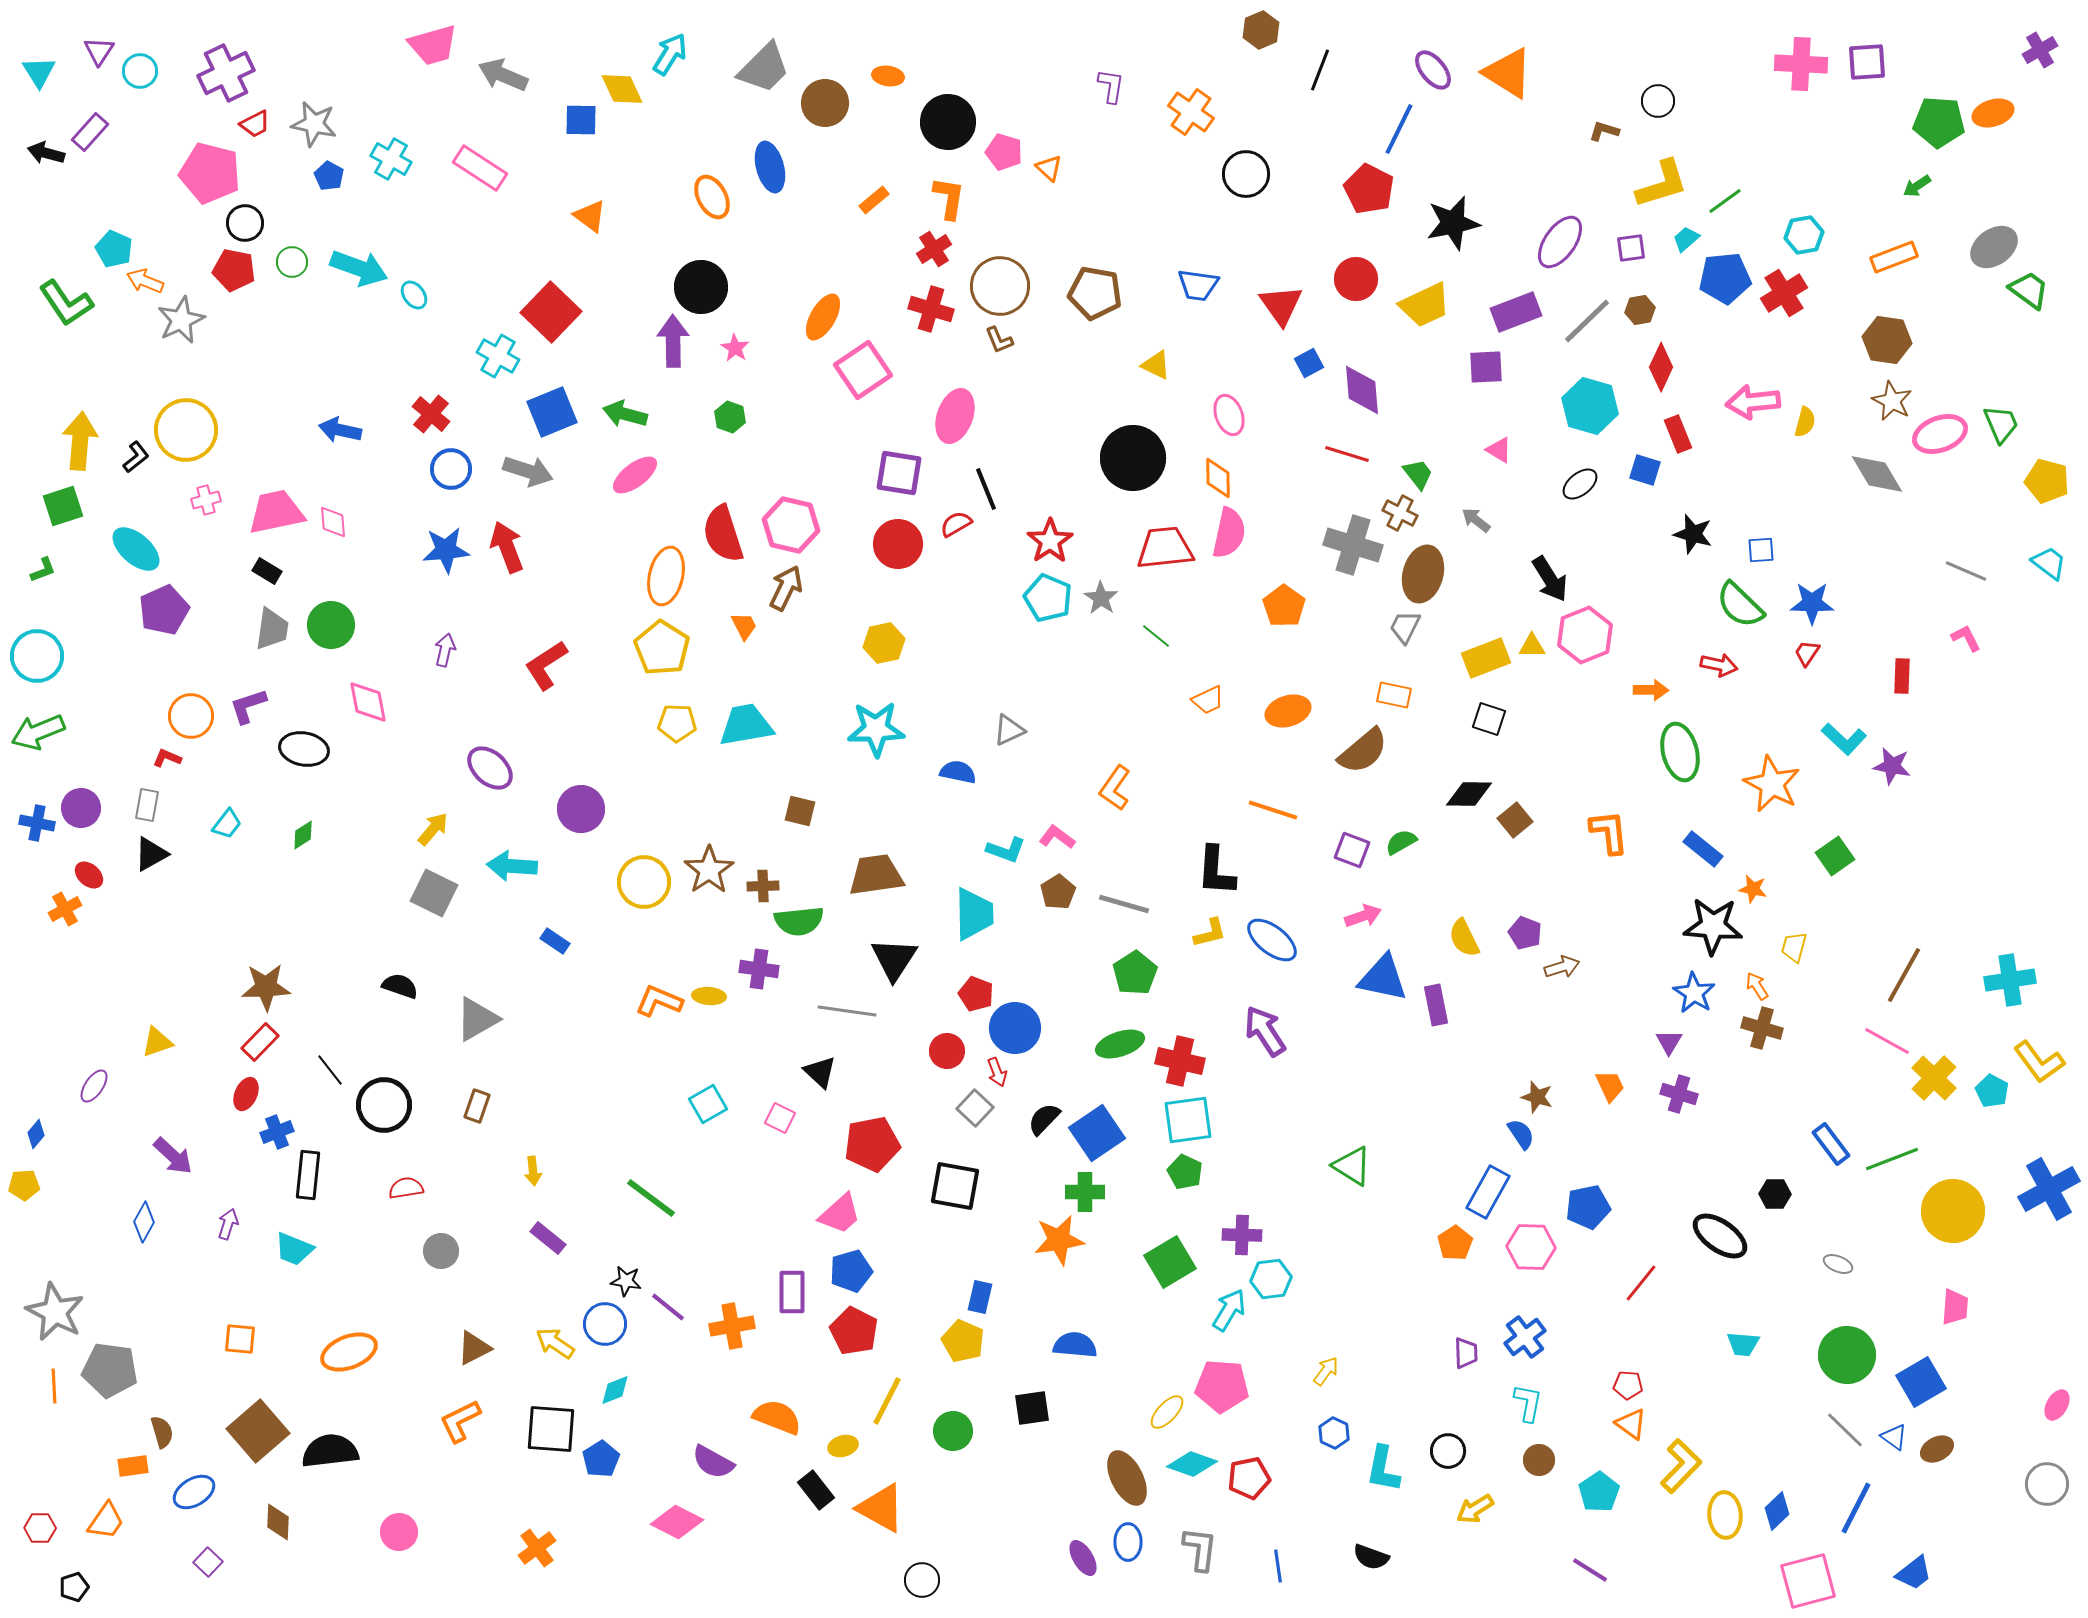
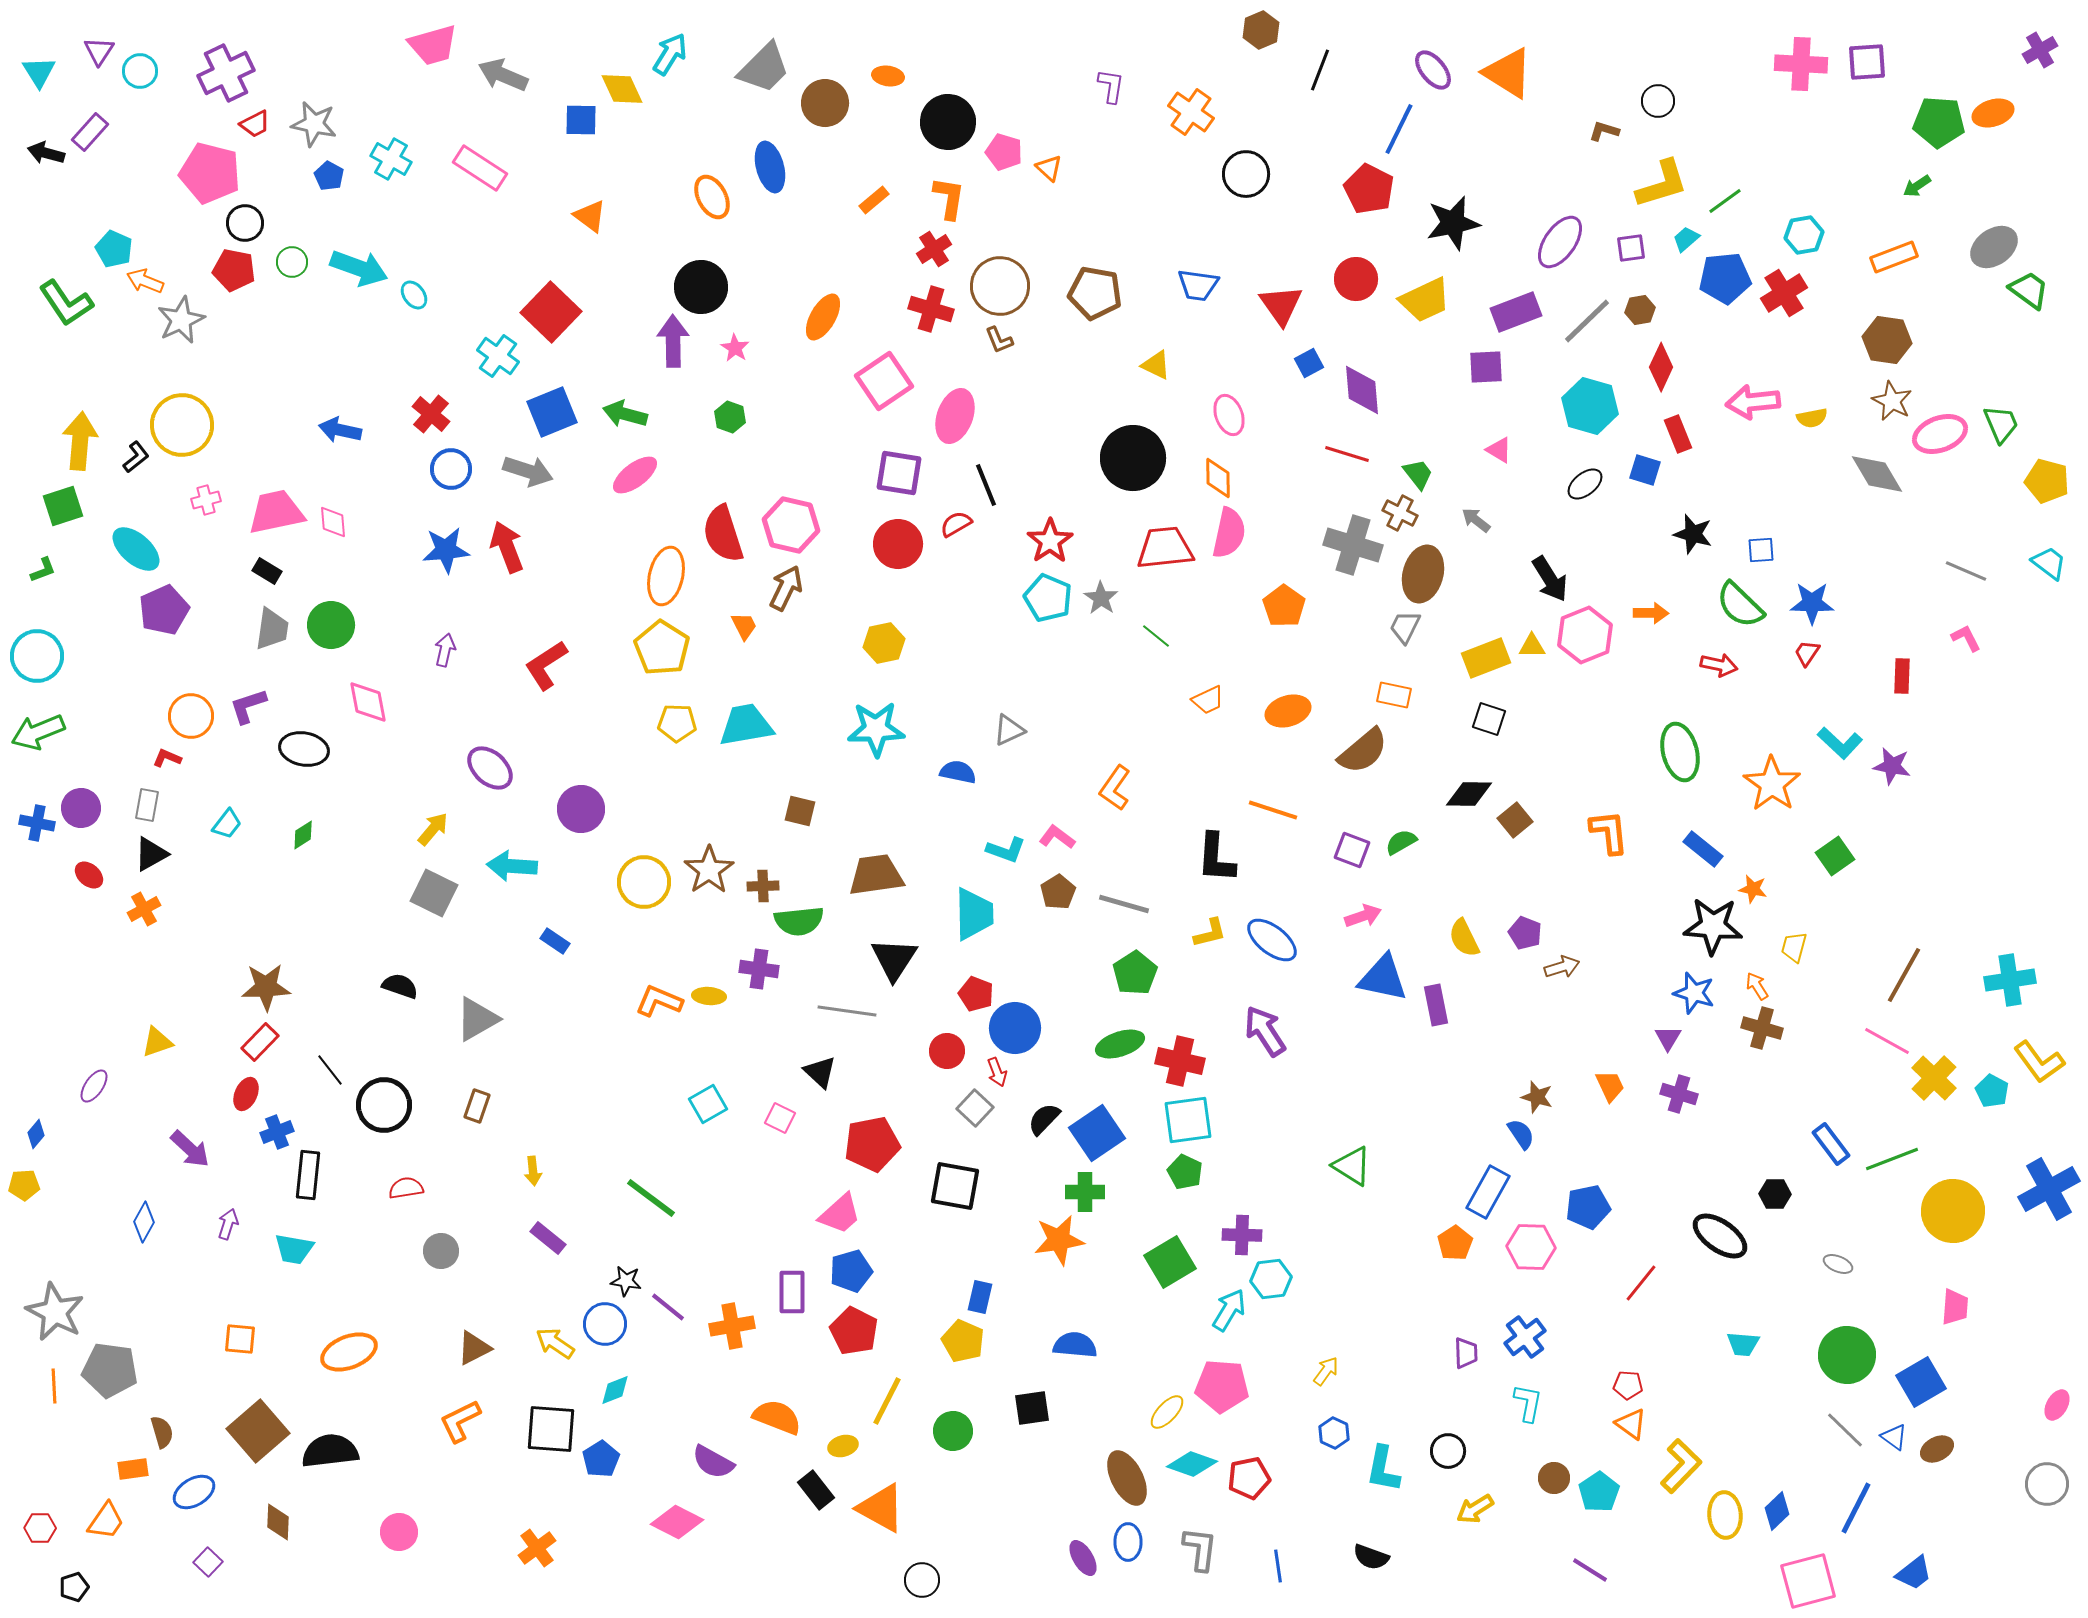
yellow trapezoid at (1425, 305): moved 5 px up
cyan cross at (498, 356): rotated 6 degrees clockwise
pink square at (863, 370): moved 21 px right, 11 px down
yellow semicircle at (1805, 422): moved 7 px right, 4 px up; rotated 64 degrees clockwise
yellow circle at (186, 430): moved 4 px left, 5 px up
black ellipse at (1580, 484): moved 5 px right
black line at (986, 489): moved 4 px up
orange arrow at (1651, 690): moved 77 px up
cyan L-shape at (1844, 739): moved 4 px left, 4 px down
orange star at (1772, 784): rotated 8 degrees clockwise
black L-shape at (1216, 871): moved 13 px up
orange cross at (65, 909): moved 79 px right
blue star at (1694, 993): rotated 15 degrees counterclockwise
purple triangle at (1669, 1042): moved 1 px left, 4 px up
purple arrow at (173, 1156): moved 17 px right, 7 px up
cyan trapezoid at (294, 1249): rotated 12 degrees counterclockwise
brown circle at (1539, 1460): moved 15 px right, 18 px down
orange rectangle at (133, 1466): moved 3 px down
